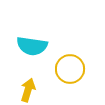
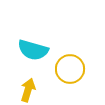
cyan semicircle: moved 1 px right, 4 px down; rotated 8 degrees clockwise
